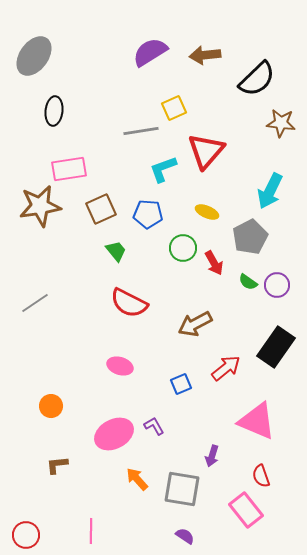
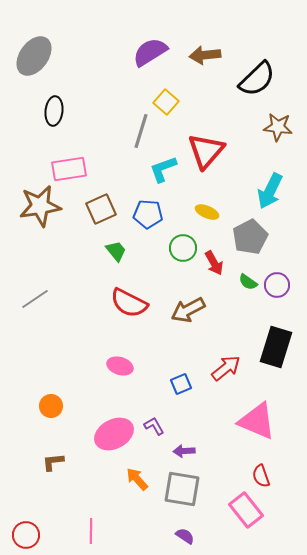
yellow square at (174, 108): moved 8 px left, 6 px up; rotated 25 degrees counterclockwise
brown star at (281, 123): moved 3 px left, 4 px down
gray line at (141, 131): rotated 64 degrees counterclockwise
gray line at (35, 303): moved 4 px up
brown arrow at (195, 324): moved 7 px left, 14 px up
black rectangle at (276, 347): rotated 18 degrees counterclockwise
purple arrow at (212, 456): moved 28 px left, 5 px up; rotated 70 degrees clockwise
brown L-shape at (57, 465): moved 4 px left, 3 px up
